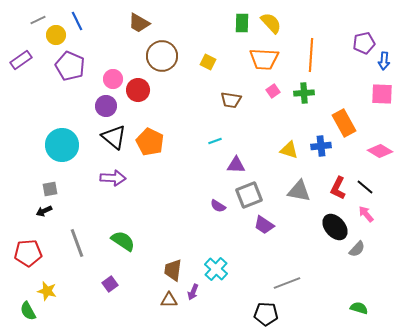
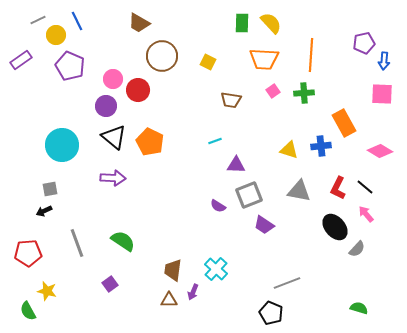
black pentagon at (266, 314): moved 5 px right, 1 px up; rotated 20 degrees clockwise
